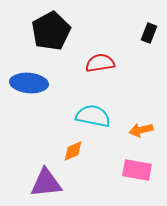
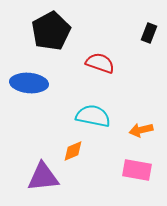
red semicircle: rotated 28 degrees clockwise
purple triangle: moved 3 px left, 6 px up
